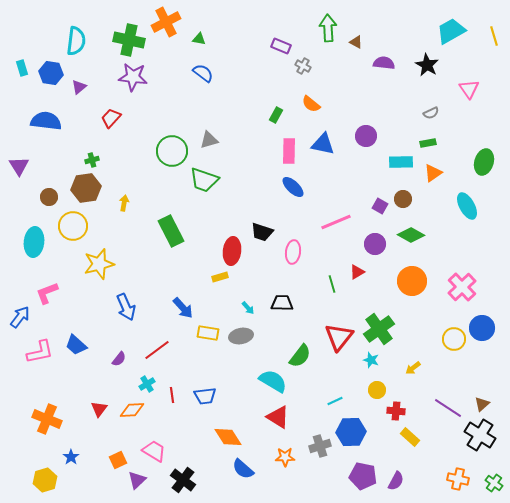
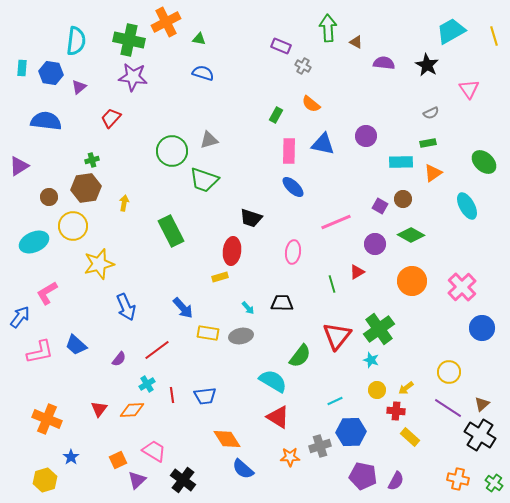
cyan rectangle at (22, 68): rotated 21 degrees clockwise
blue semicircle at (203, 73): rotated 20 degrees counterclockwise
green ellipse at (484, 162): rotated 65 degrees counterclockwise
purple triangle at (19, 166): rotated 30 degrees clockwise
black trapezoid at (262, 232): moved 11 px left, 14 px up
cyan ellipse at (34, 242): rotated 60 degrees clockwise
pink L-shape at (47, 293): rotated 10 degrees counterclockwise
red triangle at (339, 337): moved 2 px left, 1 px up
yellow circle at (454, 339): moved 5 px left, 33 px down
yellow arrow at (413, 368): moved 7 px left, 20 px down
orange diamond at (228, 437): moved 1 px left, 2 px down
orange star at (285, 457): moved 5 px right
